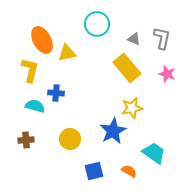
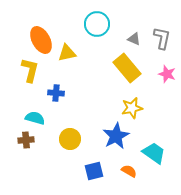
orange ellipse: moved 1 px left
cyan semicircle: moved 12 px down
blue star: moved 3 px right, 5 px down
